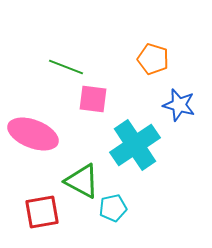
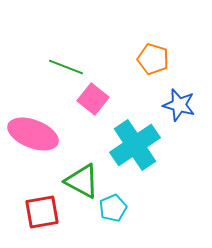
pink square: rotated 32 degrees clockwise
cyan pentagon: rotated 12 degrees counterclockwise
